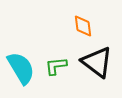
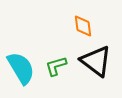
black triangle: moved 1 px left, 1 px up
green L-shape: rotated 10 degrees counterclockwise
